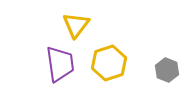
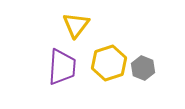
purple trapezoid: moved 2 px right, 3 px down; rotated 12 degrees clockwise
gray hexagon: moved 24 px left, 2 px up
